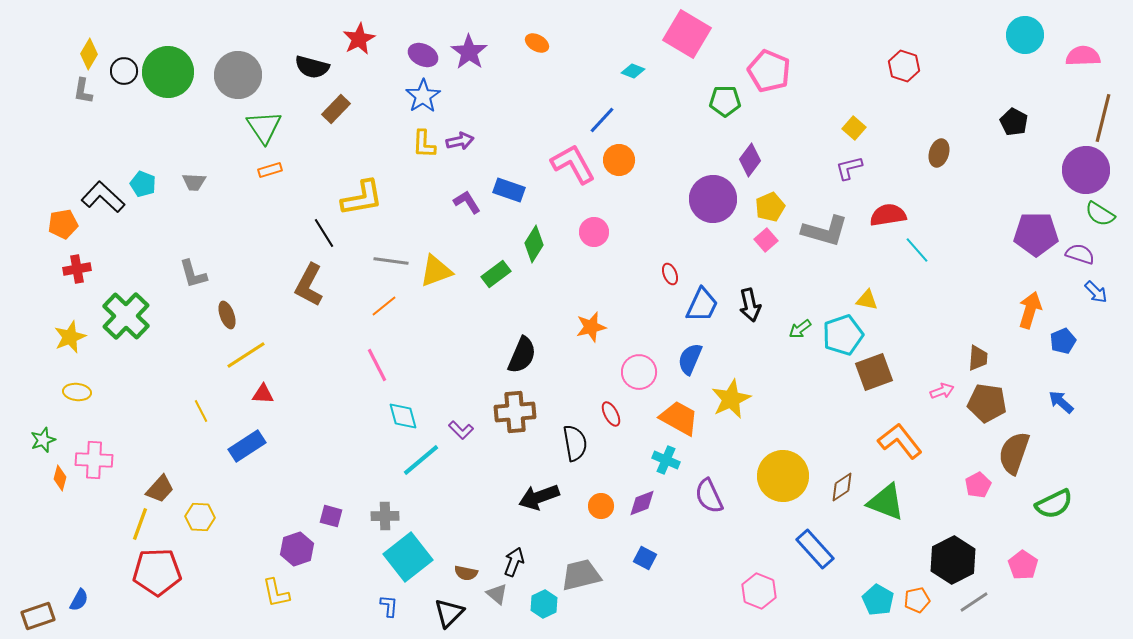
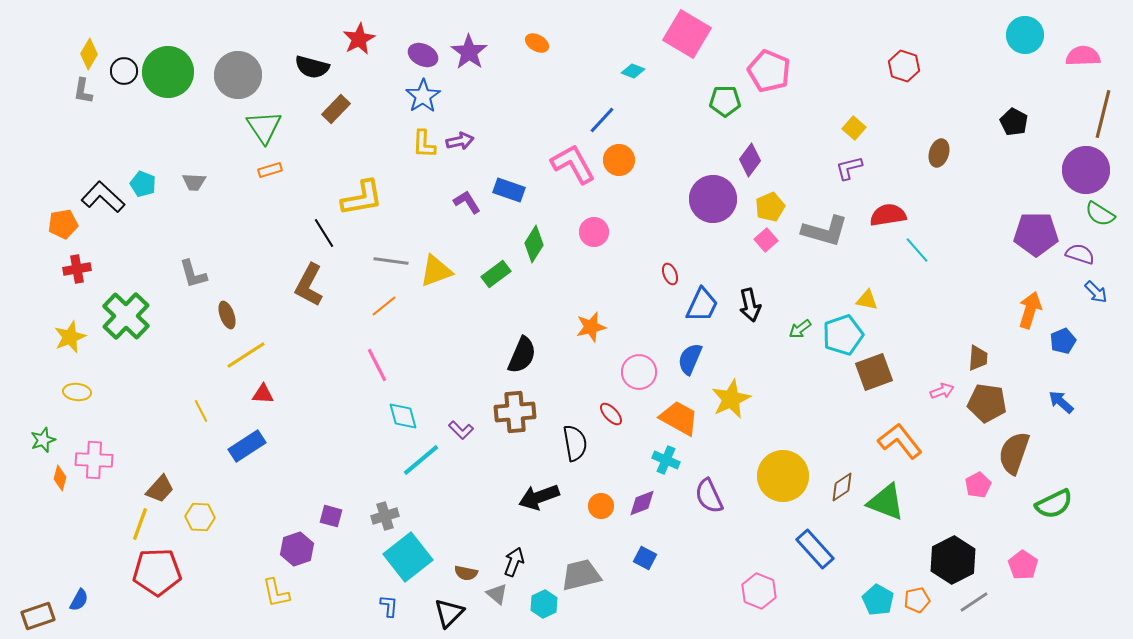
brown line at (1103, 118): moved 4 px up
red ellipse at (611, 414): rotated 15 degrees counterclockwise
gray cross at (385, 516): rotated 16 degrees counterclockwise
